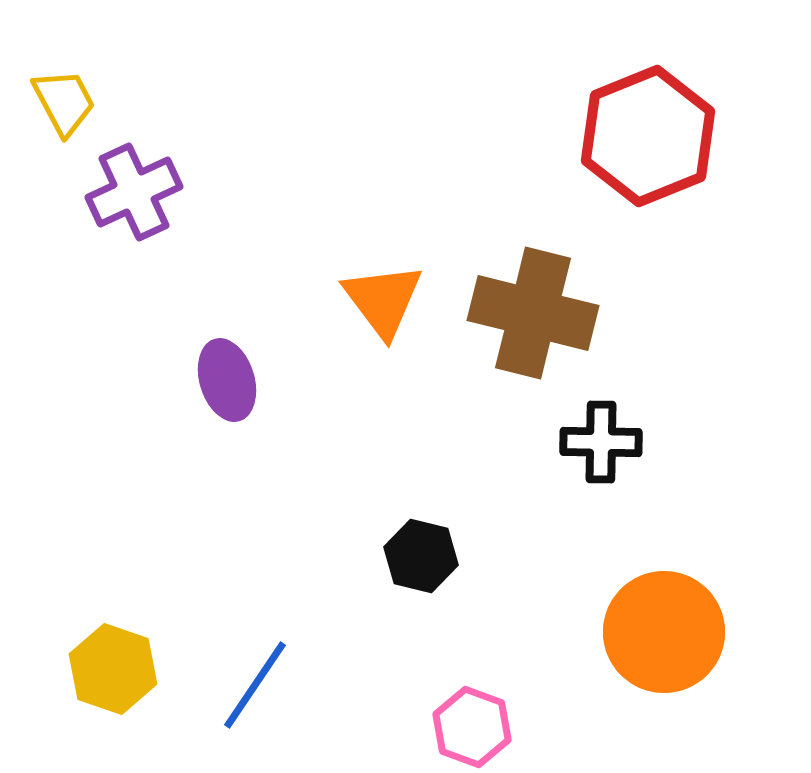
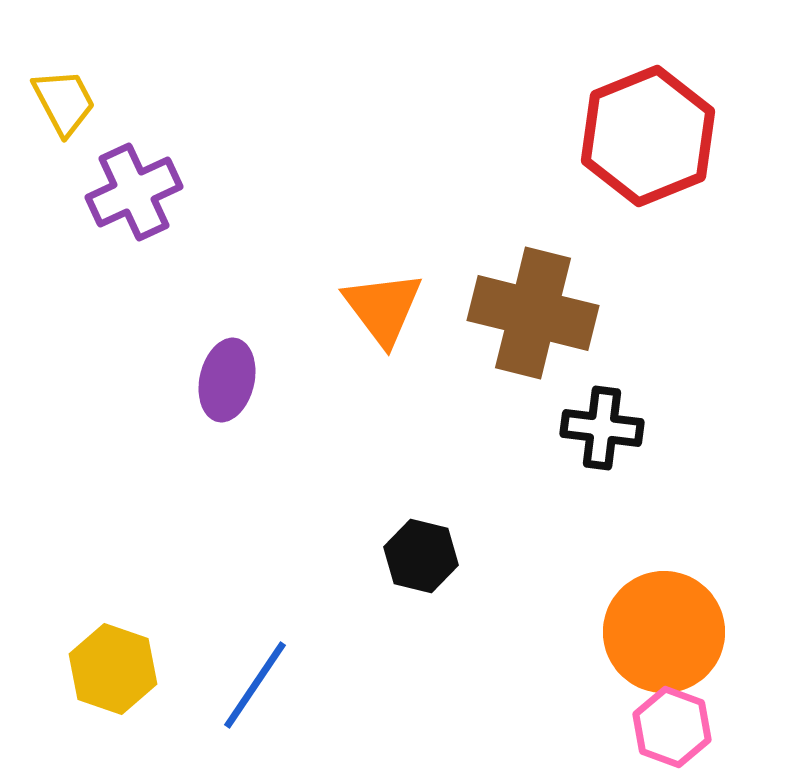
orange triangle: moved 8 px down
purple ellipse: rotated 30 degrees clockwise
black cross: moved 1 px right, 14 px up; rotated 6 degrees clockwise
pink hexagon: moved 200 px right
